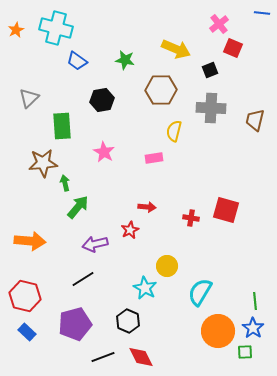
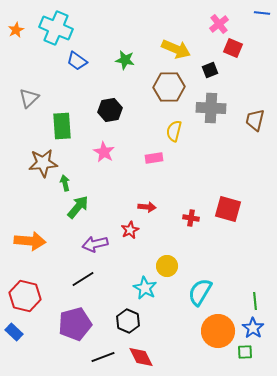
cyan cross at (56, 28): rotated 8 degrees clockwise
brown hexagon at (161, 90): moved 8 px right, 3 px up
black hexagon at (102, 100): moved 8 px right, 10 px down
red square at (226, 210): moved 2 px right, 1 px up
blue rectangle at (27, 332): moved 13 px left
